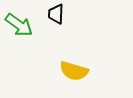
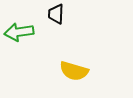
green arrow: moved 7 px down; rotated 136 degrees clockwise
